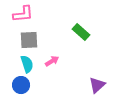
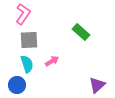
pink L-shape: rotated 50 degrees counterclockwise
blue circle: moved 4 px left
